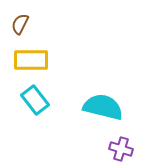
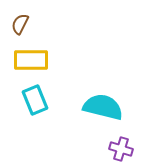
cyan rectangle: rotated 16 degrees clockwise
